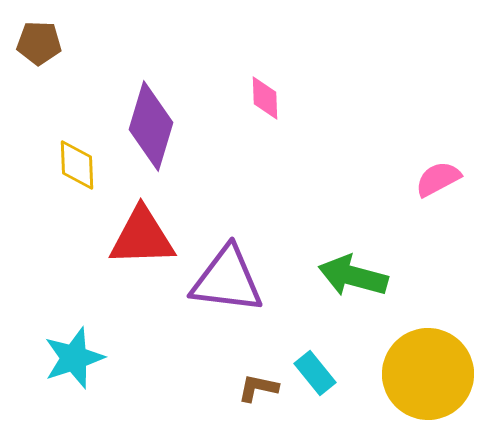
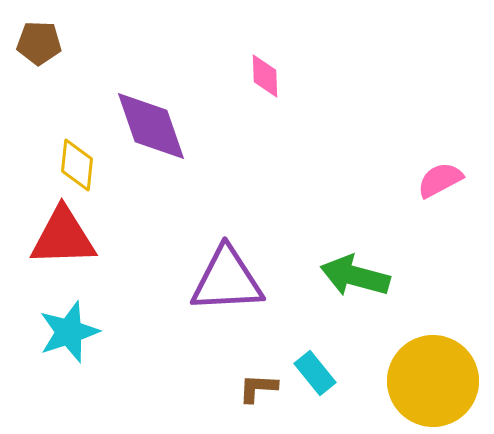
pink diamond: moved 22 px up
purple diamond: rotated 36 degrees counterclockwise
yellow diamond: rotated 8 degrees clockwise
pink semicircle: moved 2 px right, 1 px down
red triangle: moved 79 px left
green arrow: moved 2 px right
purple triangle: rotated 10 degrees counterclockwise
cyan star: moved 5 px left, 26 px up
yellow circle: moved 5 px right, 7 px down
brown L-shape: rotated 9 degrees counterclockwise
